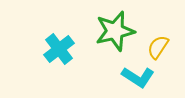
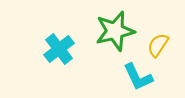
yellow semicircle: moved 2 px up
cyan L-shape: rotated 32 degrees clockwise
